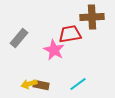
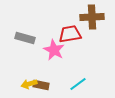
gray rectangle: moved 6 px right; rotated 66 degrees clockwise
